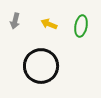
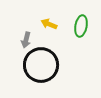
gray arrow: moved 11 px right, 19 px down
black circle: moved 1 px up
